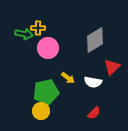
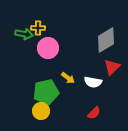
gray diamond: moved 11 px right
